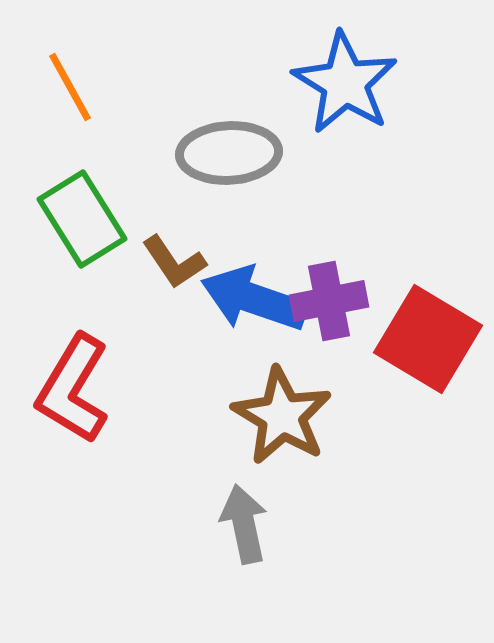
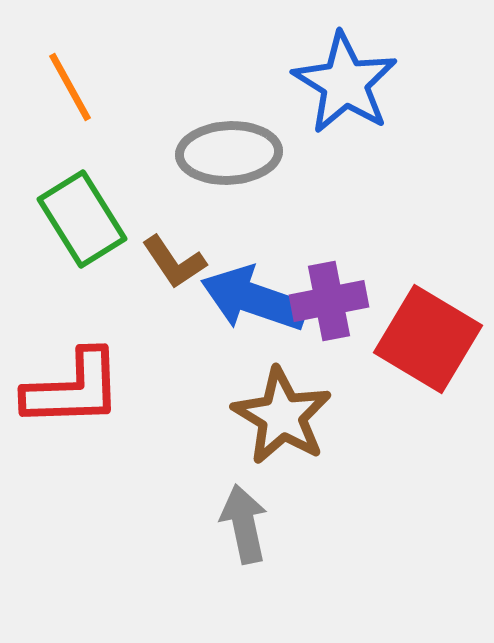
red L-shape: rotated 123 degrees counterclockwise
